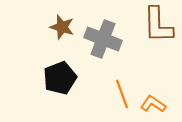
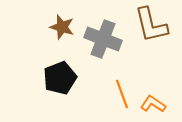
brown L-shape: moved 7 px left; rotated 12 degrees counterclockwise
